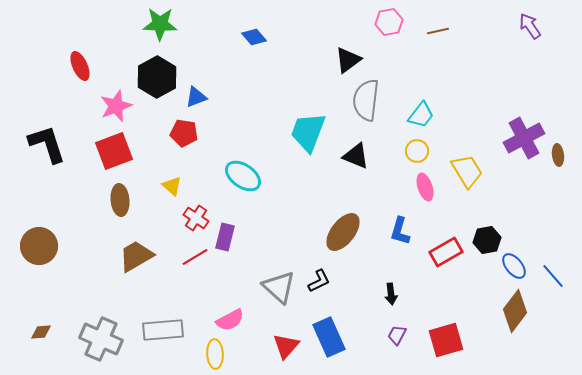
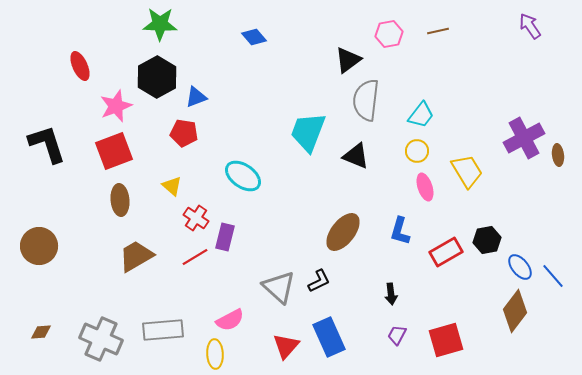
pink hexagon at (389, 22): moved 12 px down
blue ellipse at (514, 266): moved 6 px right, 1 px down
